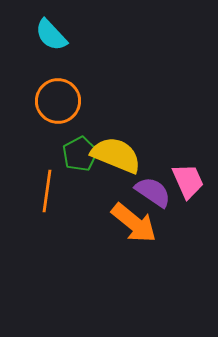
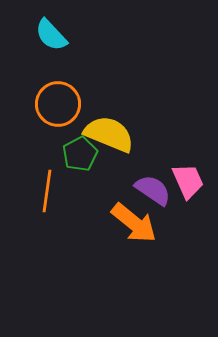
orange circle: moved 3 px down
yellow semicircle: moved 7 px left, 21 px up
purple semicircle: moved 2 px up
